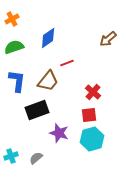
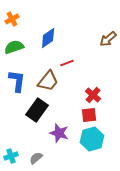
red cross: moved 3 px down
black rectangle: rotated 35 degrees counterclockwise
